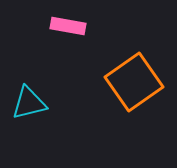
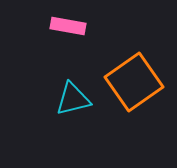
cyan triangle: moved 44 px right, 4 px up
